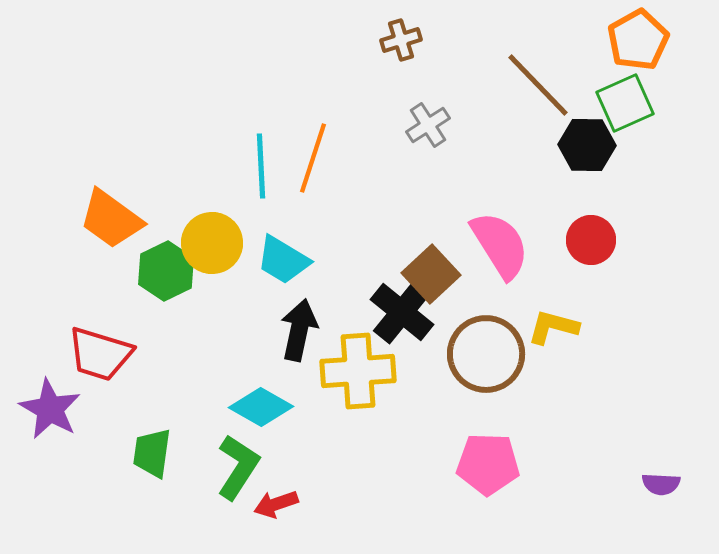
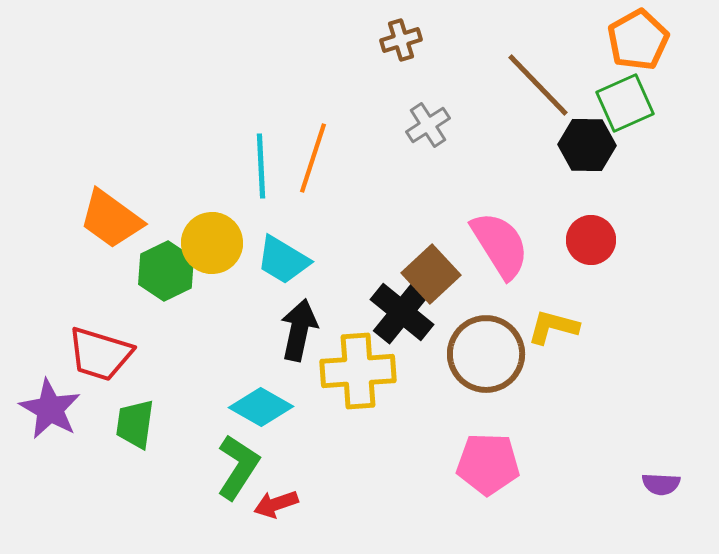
green trapezoid: moved 17 px left, 29 px up
